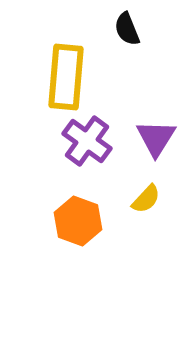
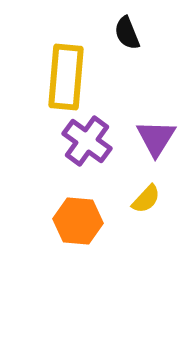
black semicircle: moved 4 px down
orange hexagon: rotated 15 degrees counterclockwise
